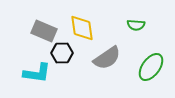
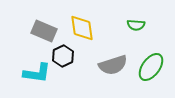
black hexagon: moved 1 px right, 3 px down; rotated 25 degrees counterclockwise
gray semicircle: moved 6 px right, 7 px down; rotated 16 degrees clockwise
